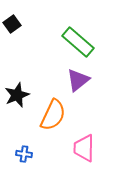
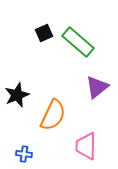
black square: moved 32 px right, 9 px down; rotated 12 degrees clockwise
purple triangle: moved 19 px right, 7 px down
pink trapezoid: moved 2 px right, 2 px up
